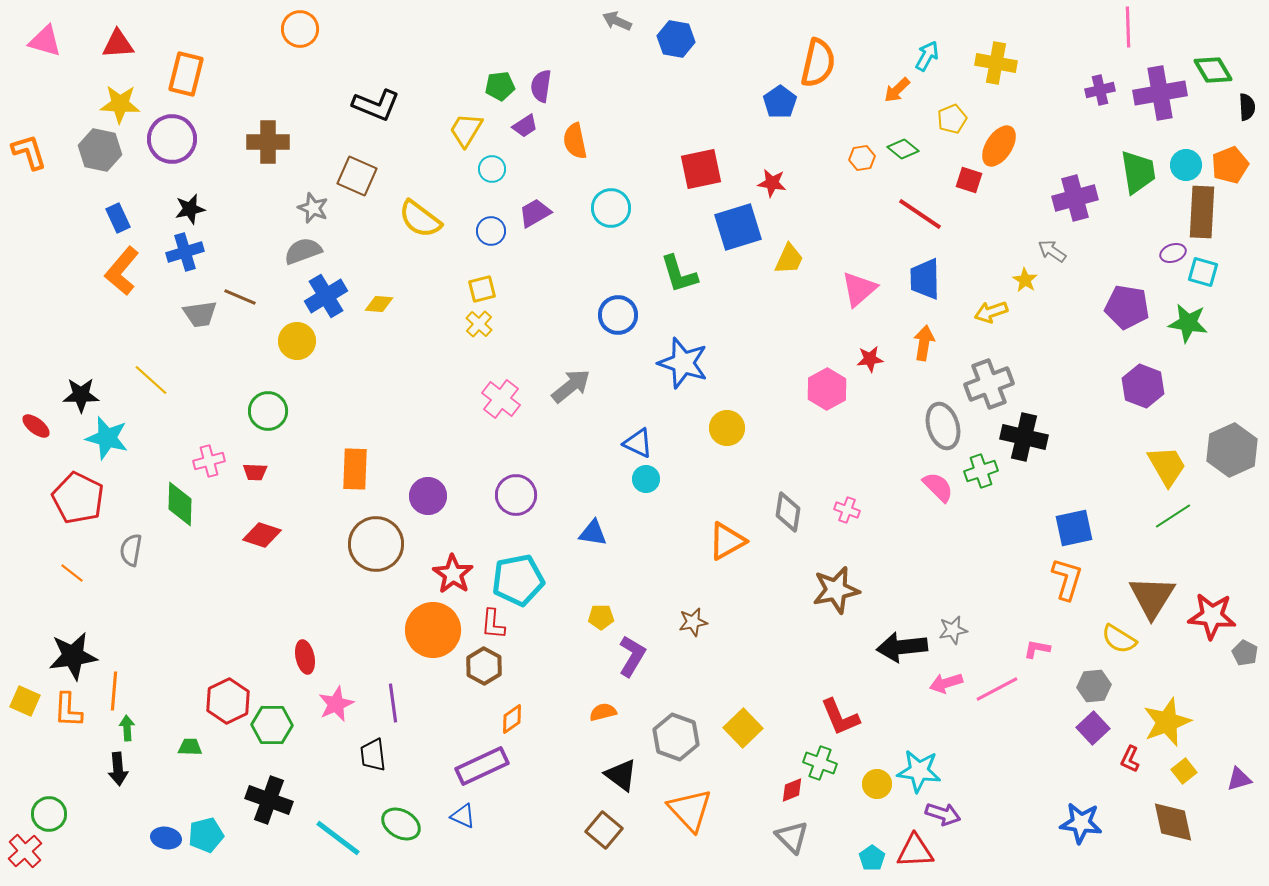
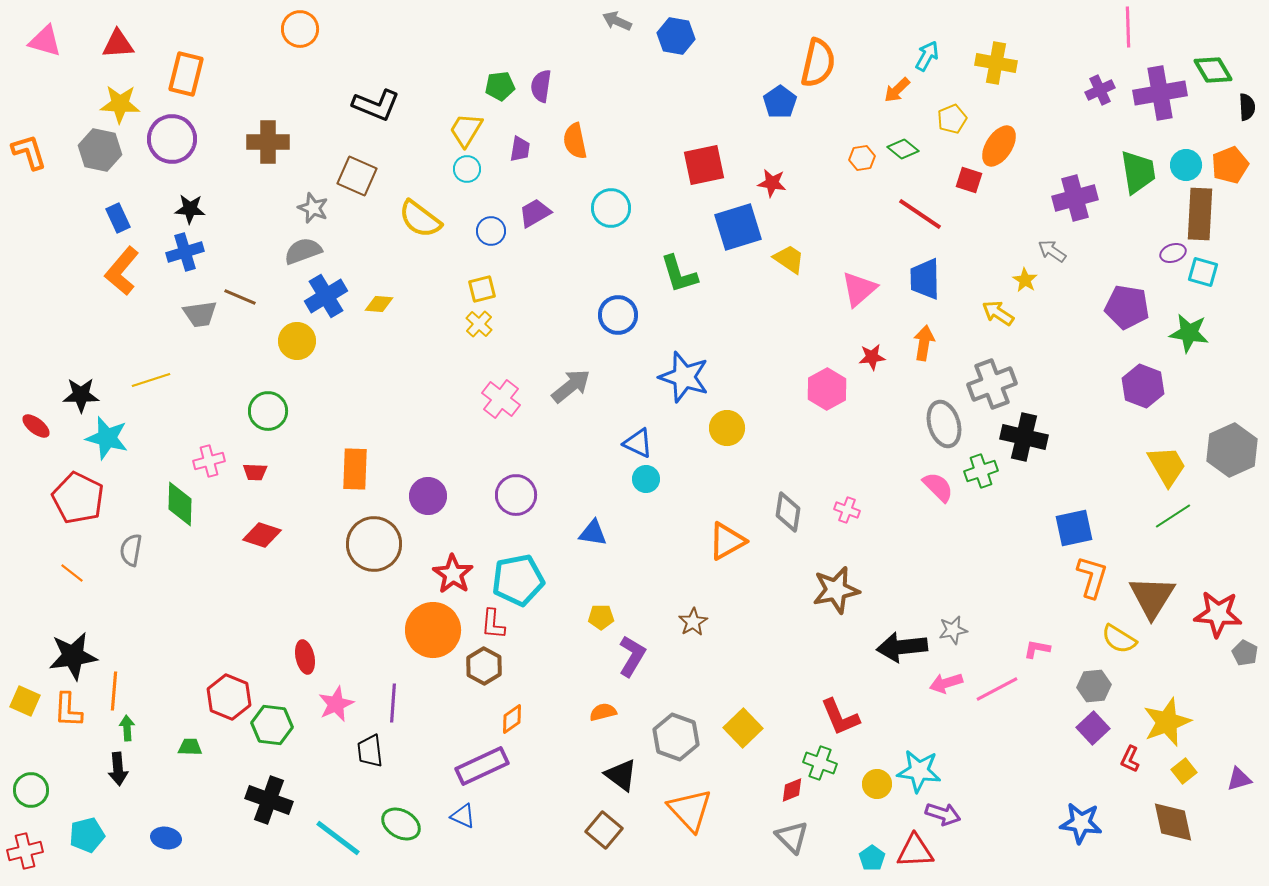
blue hexagon at (676, 39): moved 3 px up
purple cross at (1100, 90): rotated 12 degrees counterclockwise
purple trapezoid at (525, 126): moved 5 px left, 23 px down; rotated 48 degrees counterclockwise
cyan circle at (492, 169): moved 25 px left
red square at (701, 169): moved 3 px right, 4 px up
black star at (190, 209): rotated 16 degrees clockwise
brown rectangle at (1202, 212): moved 2 px left, 2 px down
yellow trapezoid at (789, 259): rotated 80 degrees counterclockwise
yellow arrow at (991, 312): moved 7 px right, 1 px down; rotated 52 degrees clockwise
green star at (1188, 323): moved 1 px right, 10 px down
red star at (870, 359): moved 2 px right, 2 px up
blue star at (683, 363): moved 1 px right, 14 px down
yellow line at (151, 380): rotated 60 degrees counterclockwise
gray cross at (989, 384): moved 3 px right
gray ellipse at (943, 426): moved 1 px right, 2 px up
brown circle at (376, 544): moved 2 px left
orange L-shape at (1067, 579): moved 25 px right, 2 px up
red star at (1212, 616): moved 6 px right, 2 px up
brown star at (693, 622): rotated 20 degrees counterclockwise
red hexagon at (228, 701): moved 1 px right, 4 px up; rotated 12 degrees counterclockwise
purple line at (393, 703): rotated 12 degrees clockwise
green hexagon at (272, 725): rotated 6 degrees clockwise
black trapezoid at (373, 755): moved 3 px left, 4 px up
green circle at (49, 814): moved 18 px left, 24 px up
cyan pentagon at (206, 835): moved 119 px left
red cross at (25, 851): rotated 28 degrees clockwise
